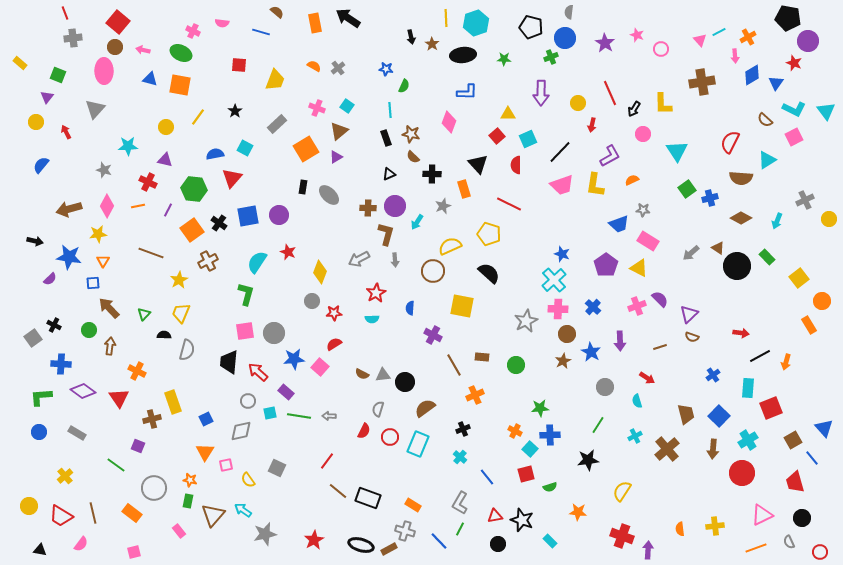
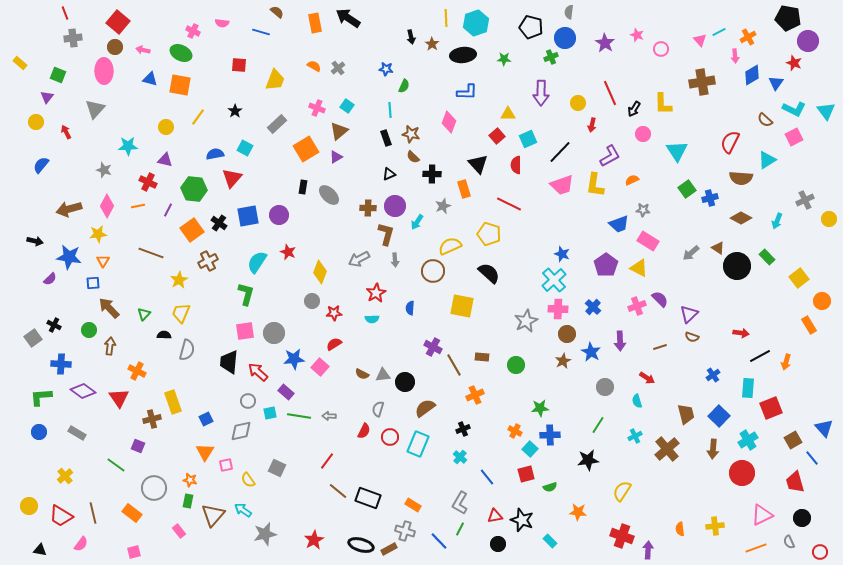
purple cross at (433, 335): moved 12 px down
